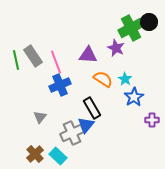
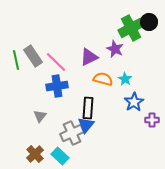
purple star: moved 1 px left, 1 px down
purple triangle: moved 1 px right, 2 px down; rotated 30 degrees counterclockwise
pink line: rotated 25 degrees counterclockwise
orange semicircle: rotated 18 degrees counterclockwise
blue cross: moved 3 px left, 1 px down; rotated 15 degrees clockwise
blue star: moved 5 px down
black rectangle: moved 4 px left; rotated 35 degrees clockwise
gray triangle: moved 1 px up
cyan rectangle: moved 2 px right
